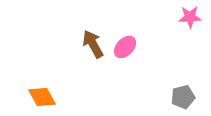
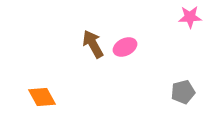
pink ellipse: rotated 20 degrees clockwise
gray pentagon: moved 5 px up
